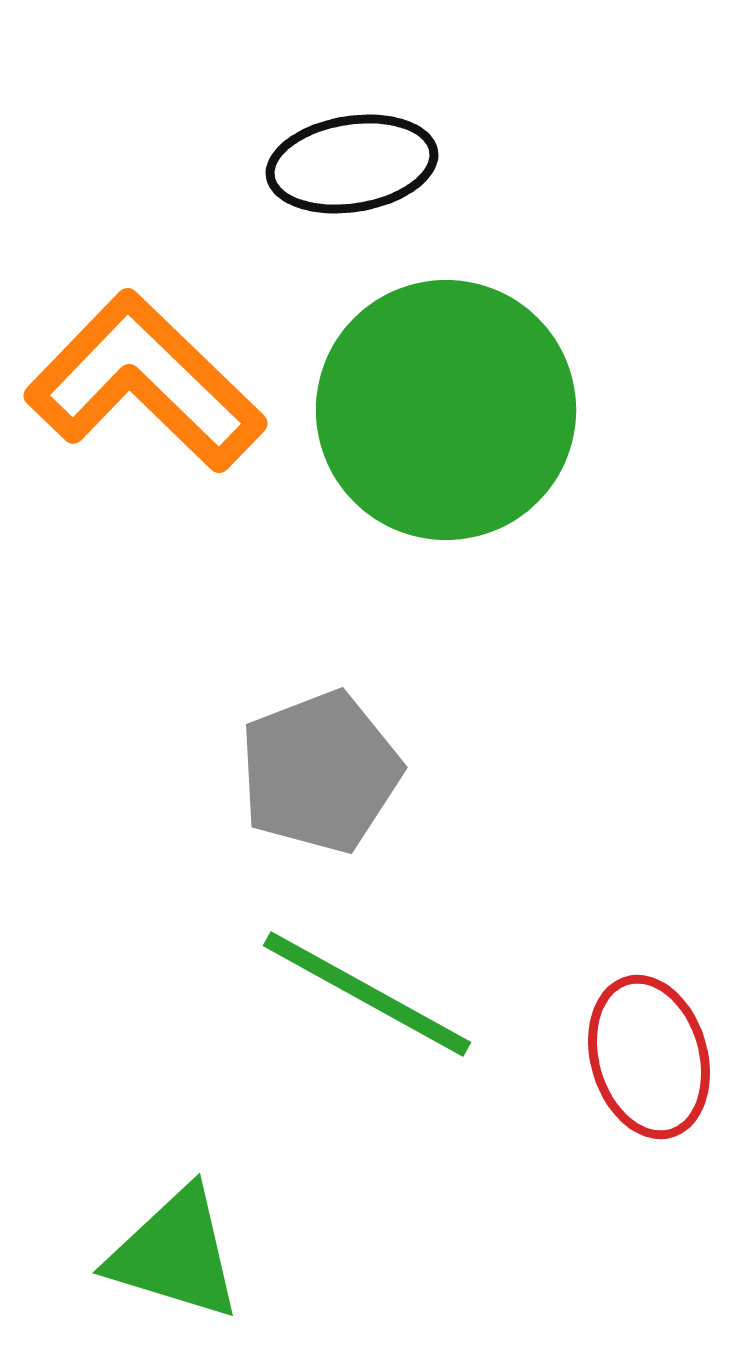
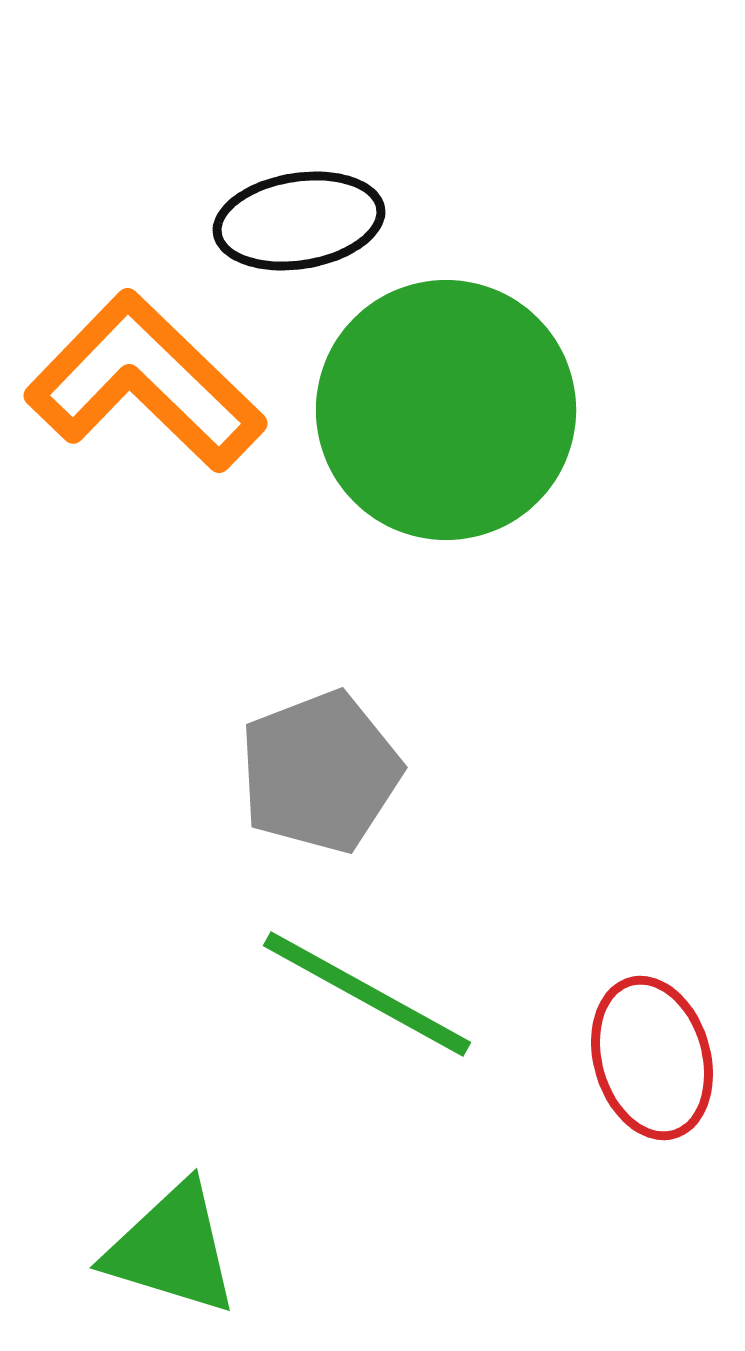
black ellipse: moved 53 px left, 57 px down
red ellipse: moved 3 px right, 1 px down
green triangle: moved 3 px left, 5 px up
